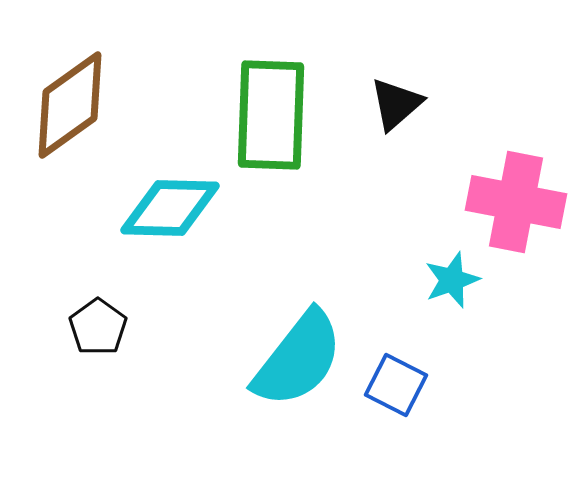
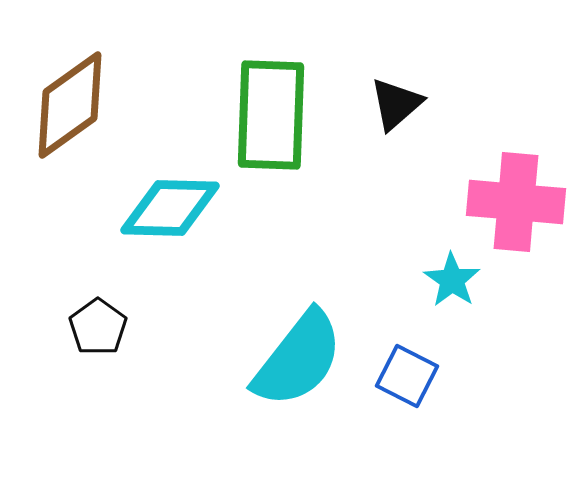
pink cross: rotated 6 degrees counterclockwise
cyan star: rotated 18 degrees counterclockwise
blue square: moved 11 px right, 9 px up
